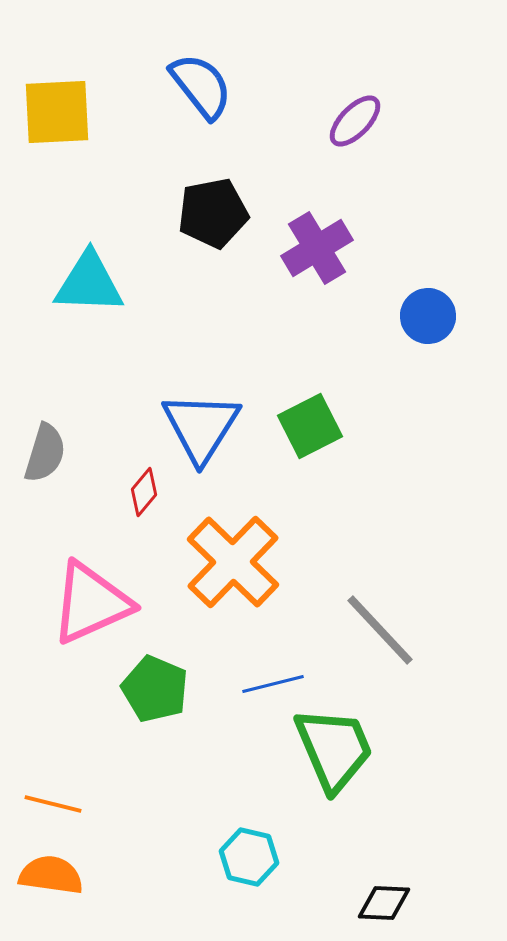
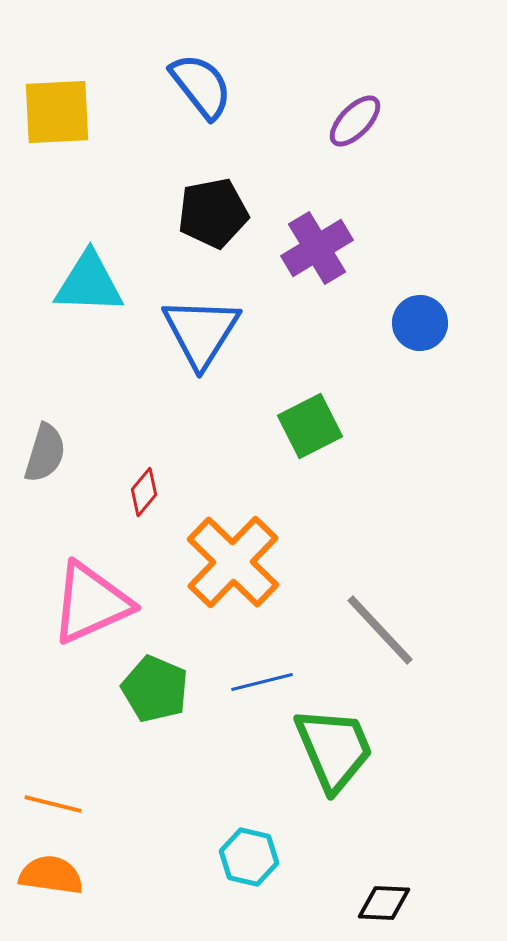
blue circle: moved 8 px left, 7 px down
blue triangle: moved 95 px up
blue line: moved 11 px left, 2 px up
